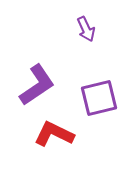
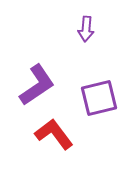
purple arrow: rotated 30 degrees clockwise
red L-shape: rotated 27 degrees clockwise
